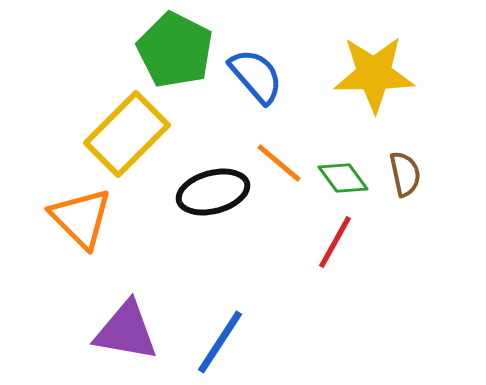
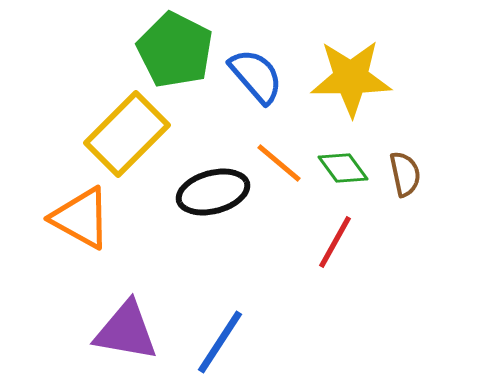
yellow star: moved 23 px left, 4 px down
green diamond: moved 10 px up
orange triangle: rotated 16 degrees counterclockwise
